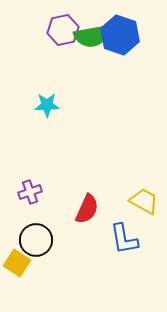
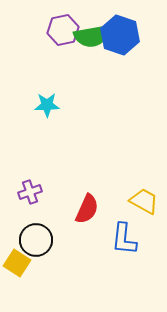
blue L-shape: rotated 16 degrees clockwise
